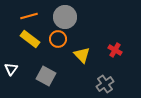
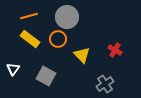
gray circle: moved 2 px right
white triangle: moved 2 px right
